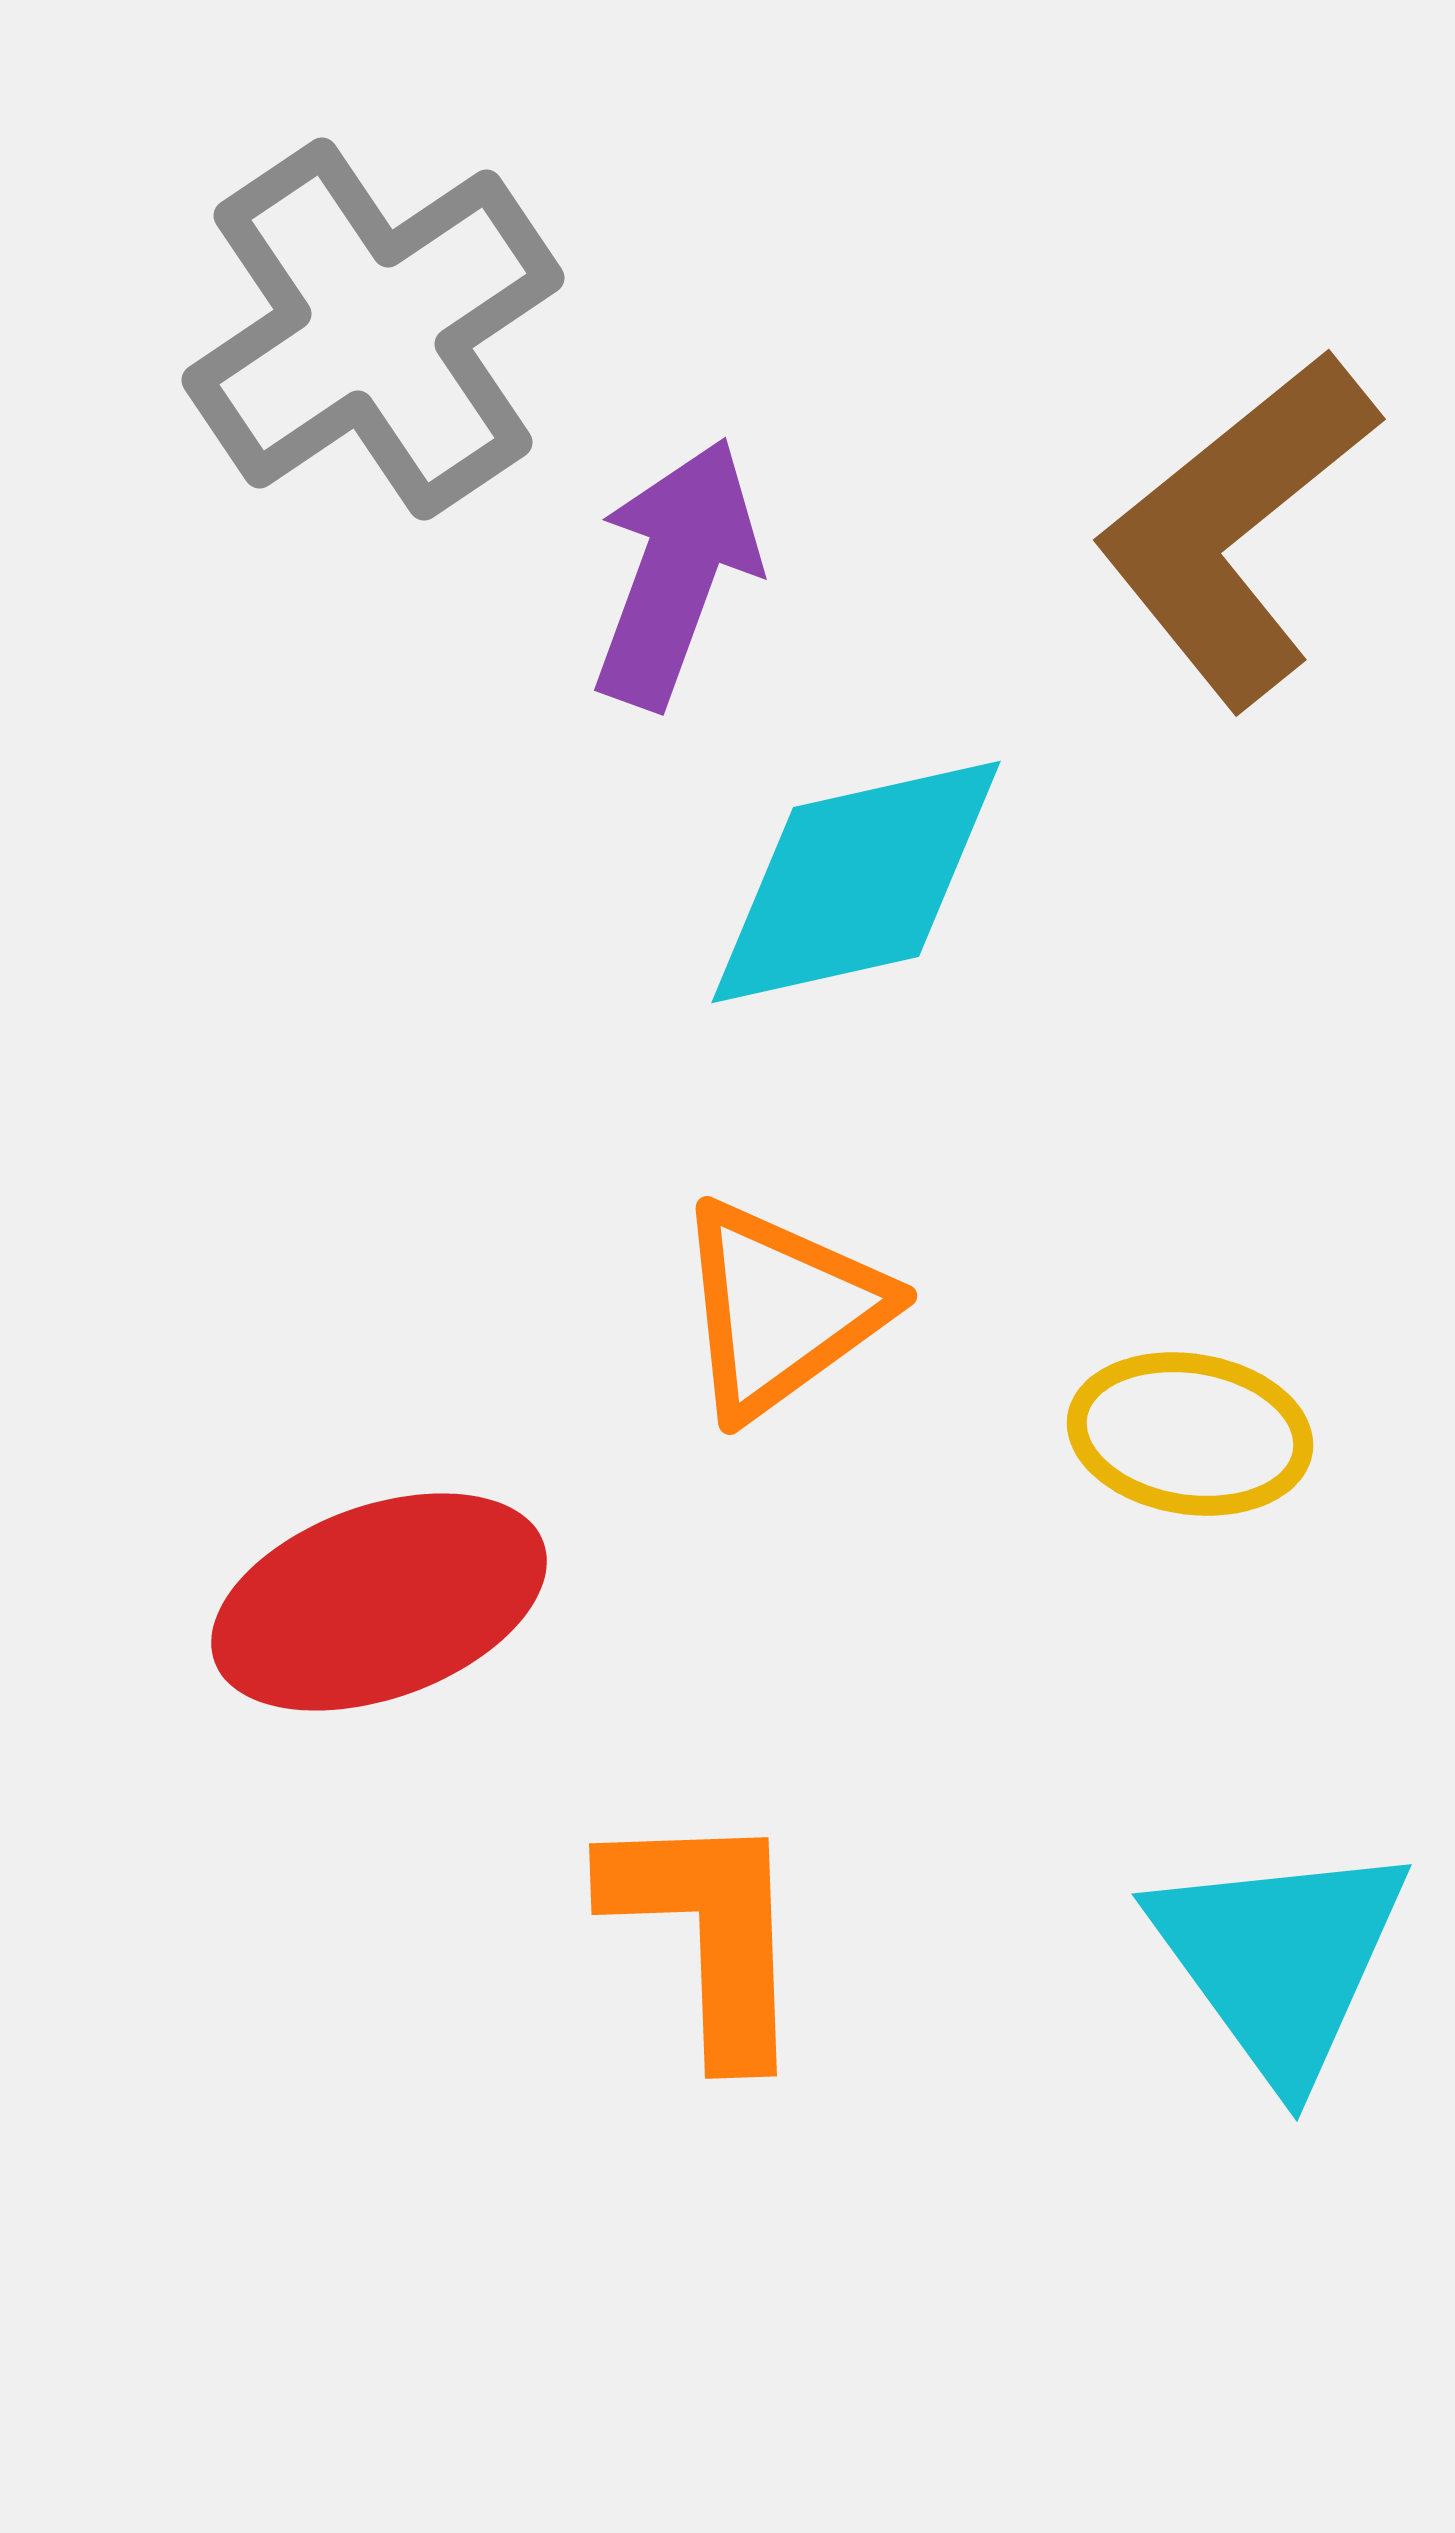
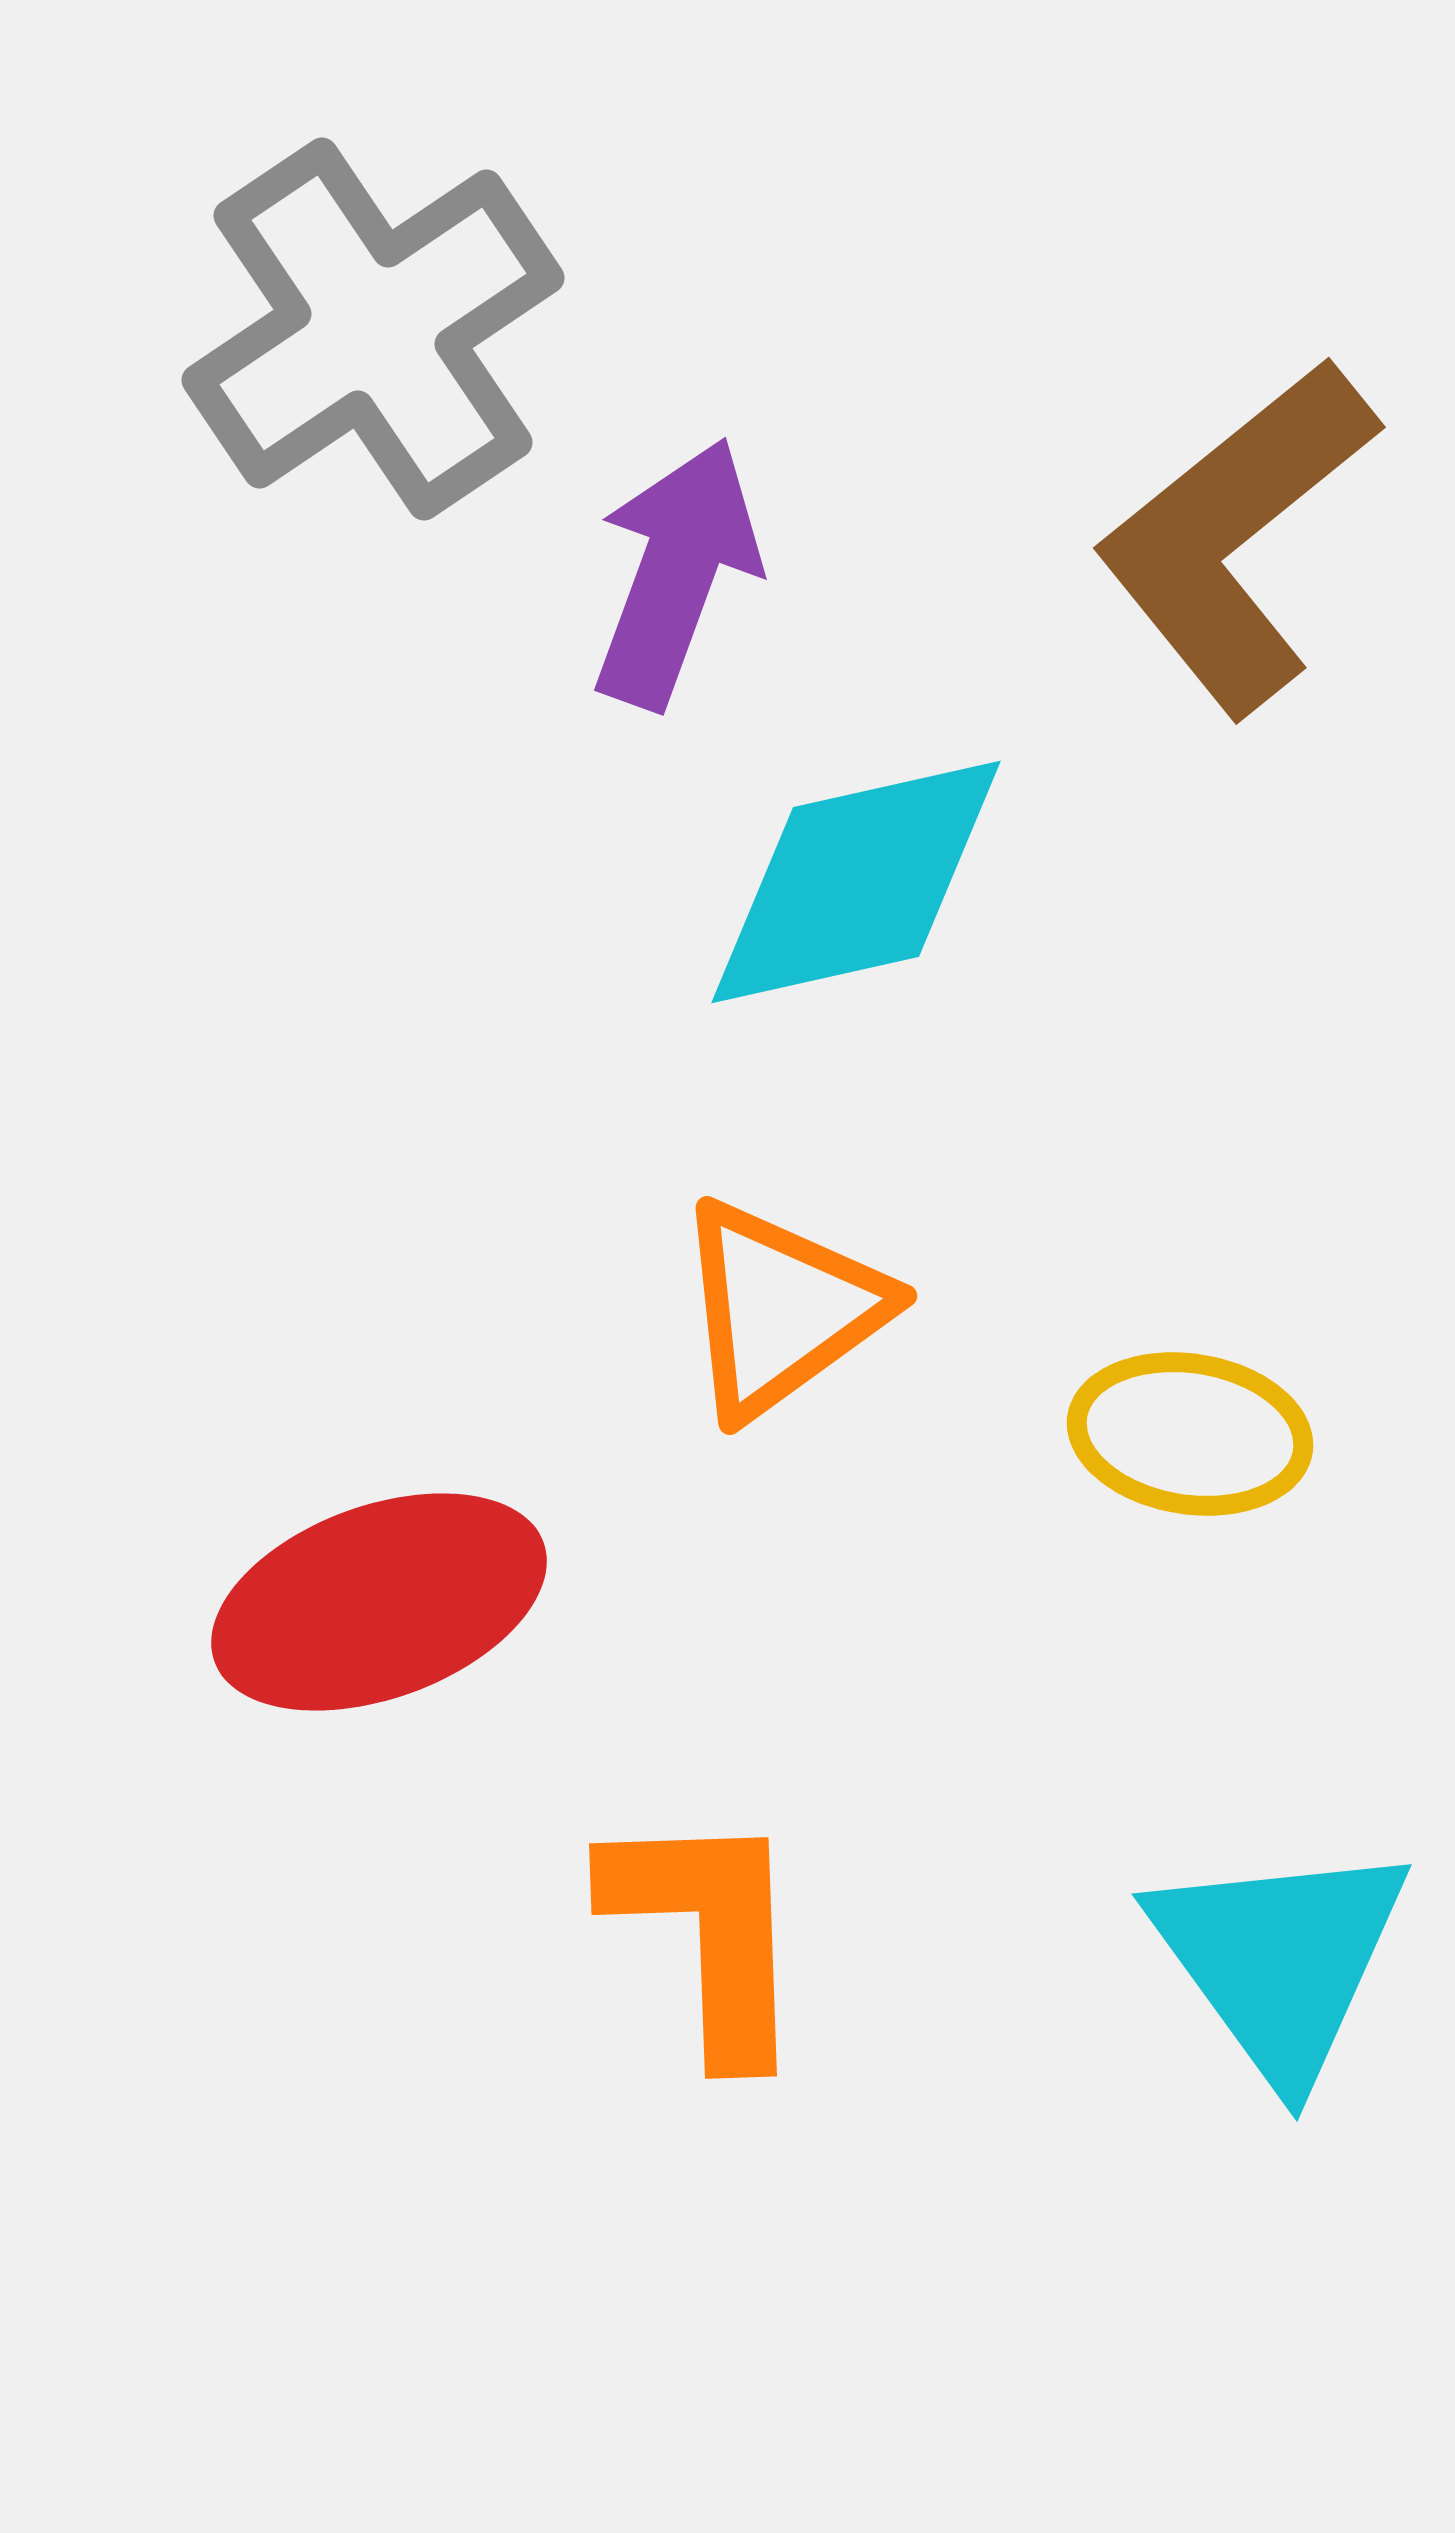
brown L-shape: moved 8 px down
